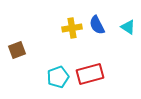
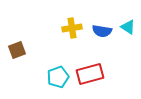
blue semicircle: moved 5 px right, 6 px down; rotated 54 degrees counterclockwise
